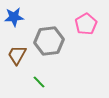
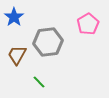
blue star: rotated 30 degrees counterclockwise
pink pentagon: moved 2 px right
gray hexagon: moved 1 px left, 1 px down
